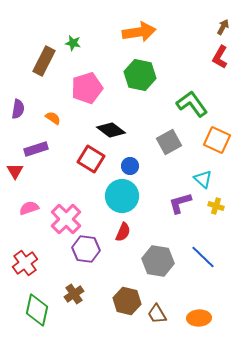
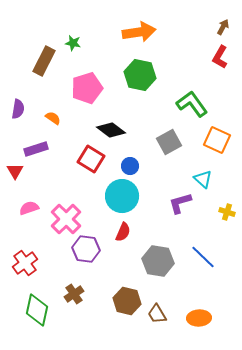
yellow cross: moved 11 px right, 6 px down
